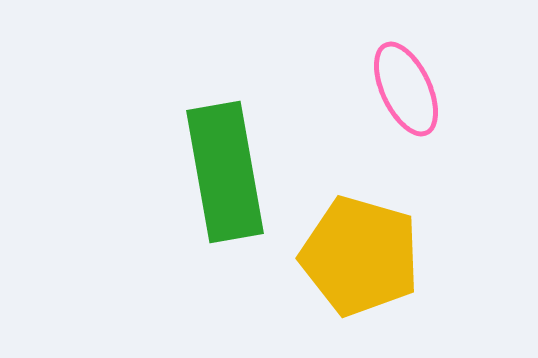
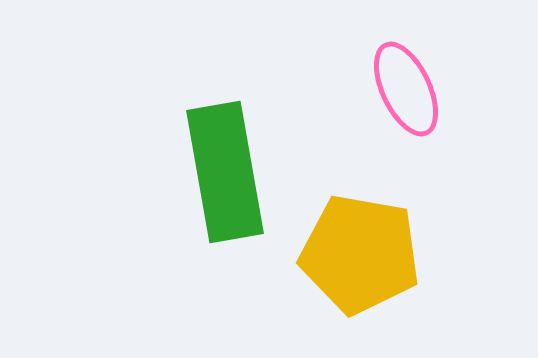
yellow pentagon: moved 2 px up; rotated 6 degrees counterclockwise
